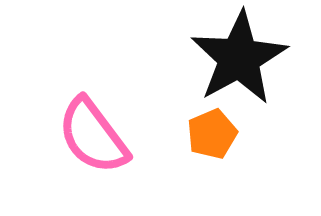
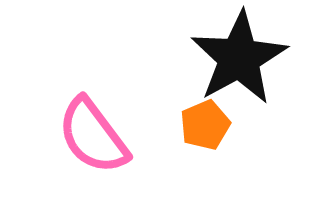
orange pentagon: moved 7 px left, 9 px up
